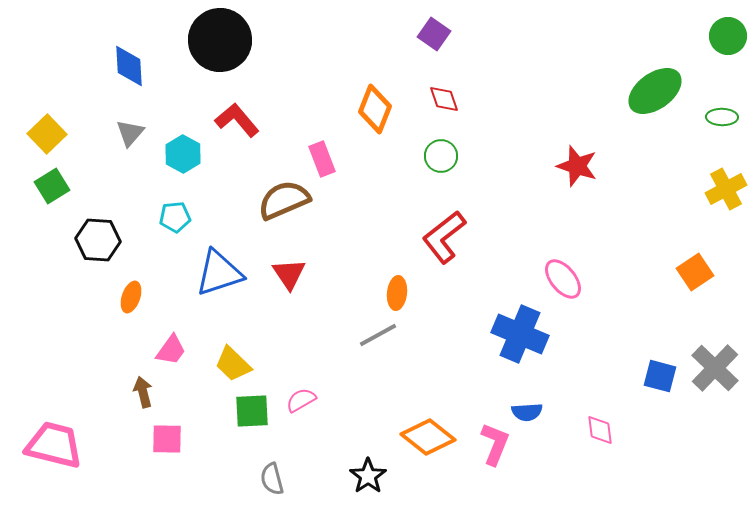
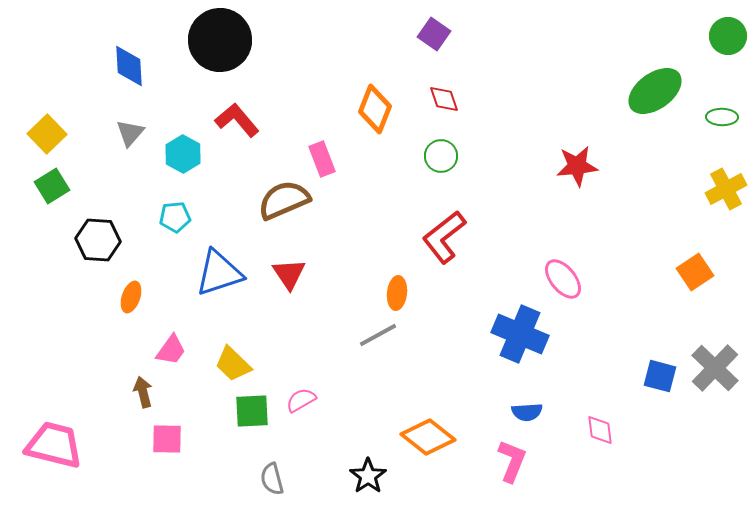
red star at (577, 166): rotated 24 degrees counterclockwise
pink L-shape at (495, 444): moved 17 px right, 17 px down
